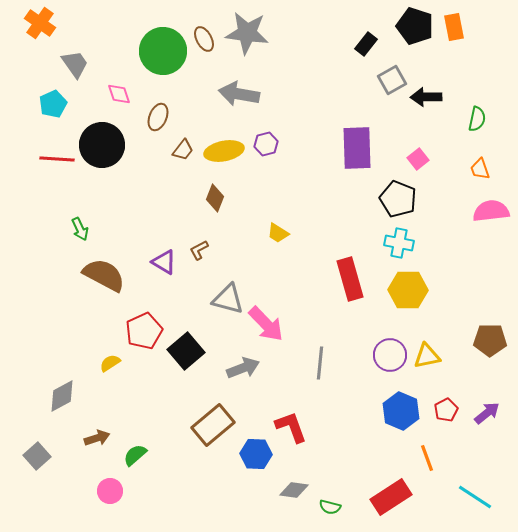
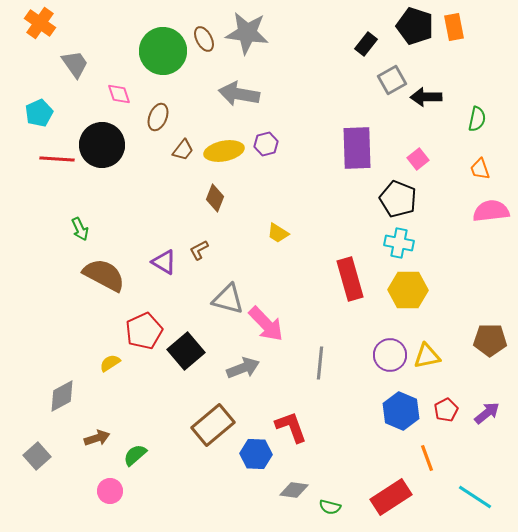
cyan pentagon at (53, 104): moved 14 px left, 9 px down
